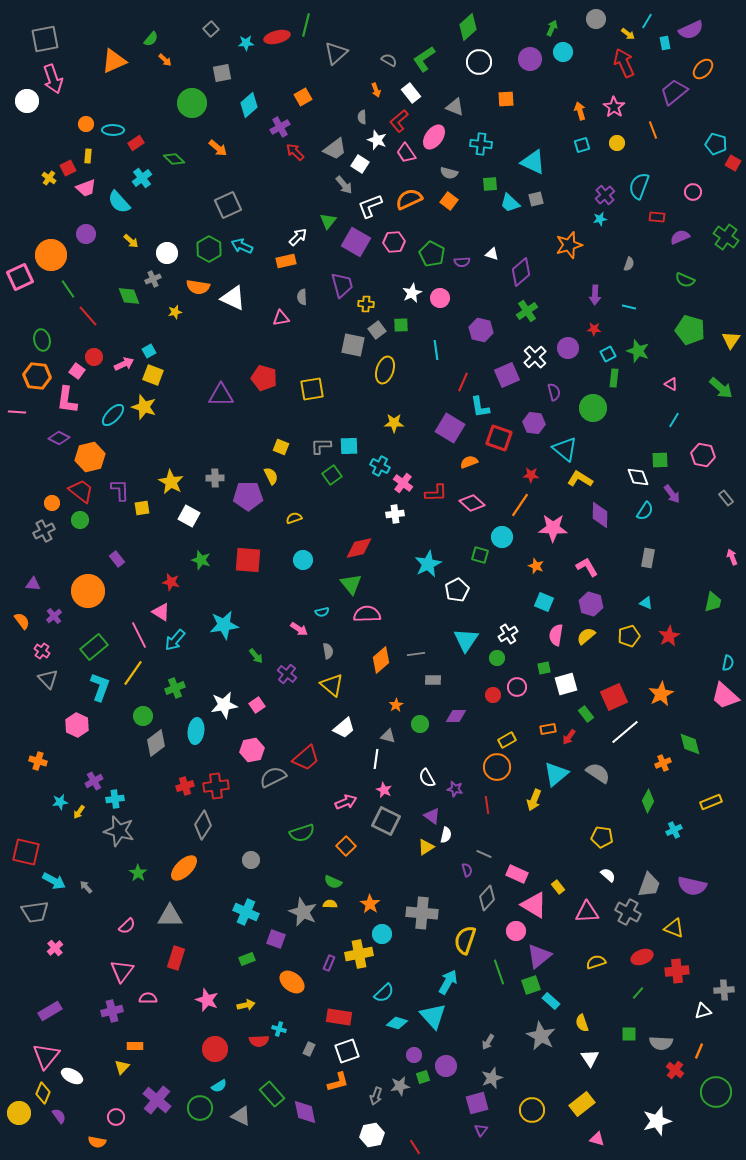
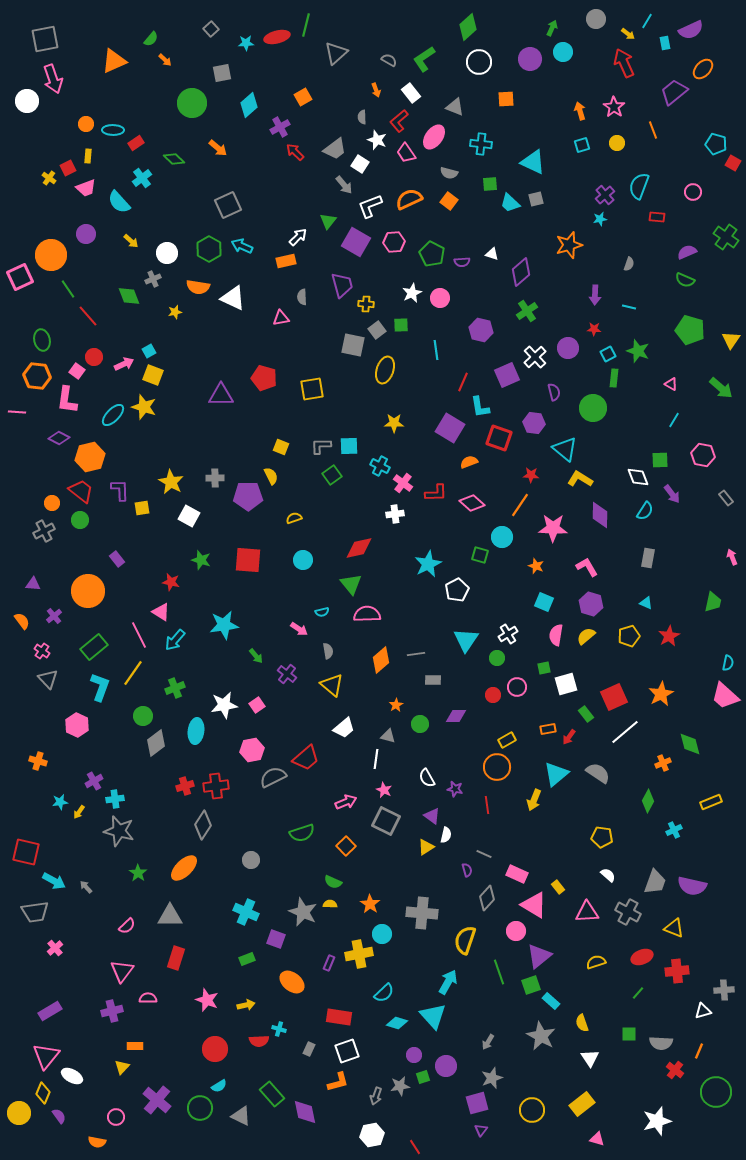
purple semicircle at (680, 237): moved 7 px right, 15 px down
gray trapezoid at (649, 885): moved 6 px right, 3 px up
